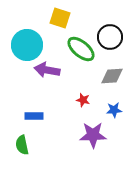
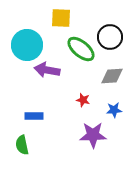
yellow square: moved 1 px right; rotated 15 degrees counterclockwise
